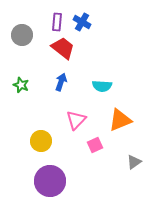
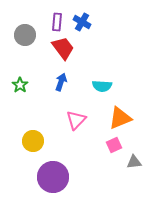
gray circle: moved 3 px right
red trapezoid: rotated 15 degrees clockwise
green star: moved 1 px left; rotated 14 degrees clockwise
orange triangle: moved 2 px up
yellow circle: moved 8 px left
pink square: moved 19 px right
gray triangle: rotated 28 degrees clockwise
purple circle: moved 3 px right, 4 px up
